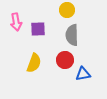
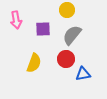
pink arrow: moved 2 px up
purple square: moved 5 px right
gray semicircle: rotated 40 degrees clockwise
red circle: moved 1 px right, 1 px up
